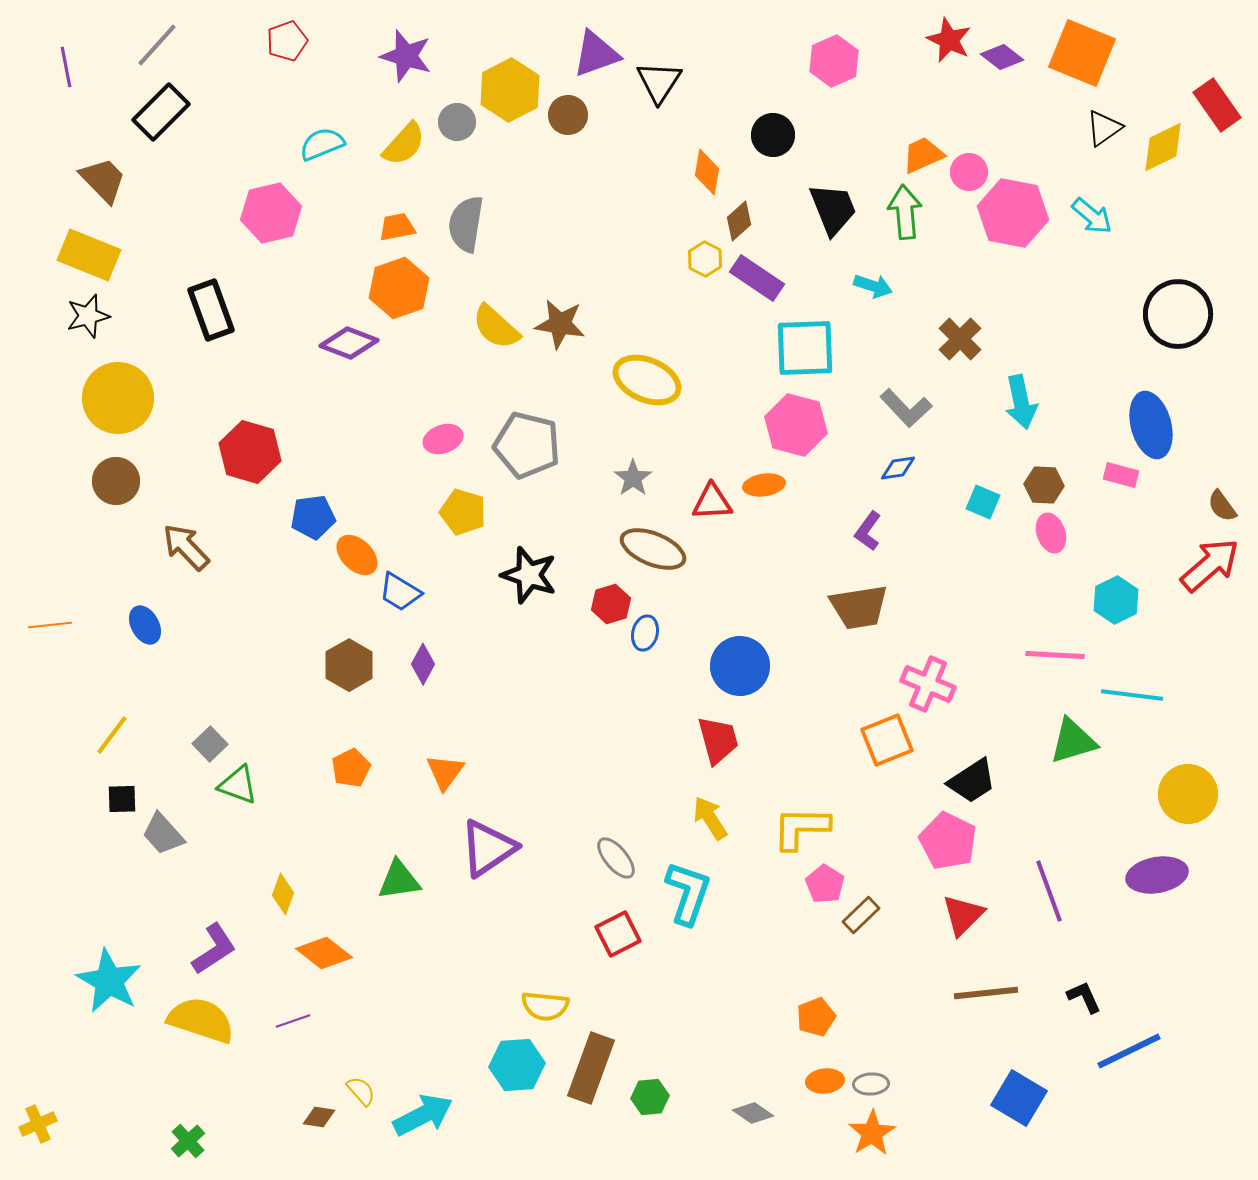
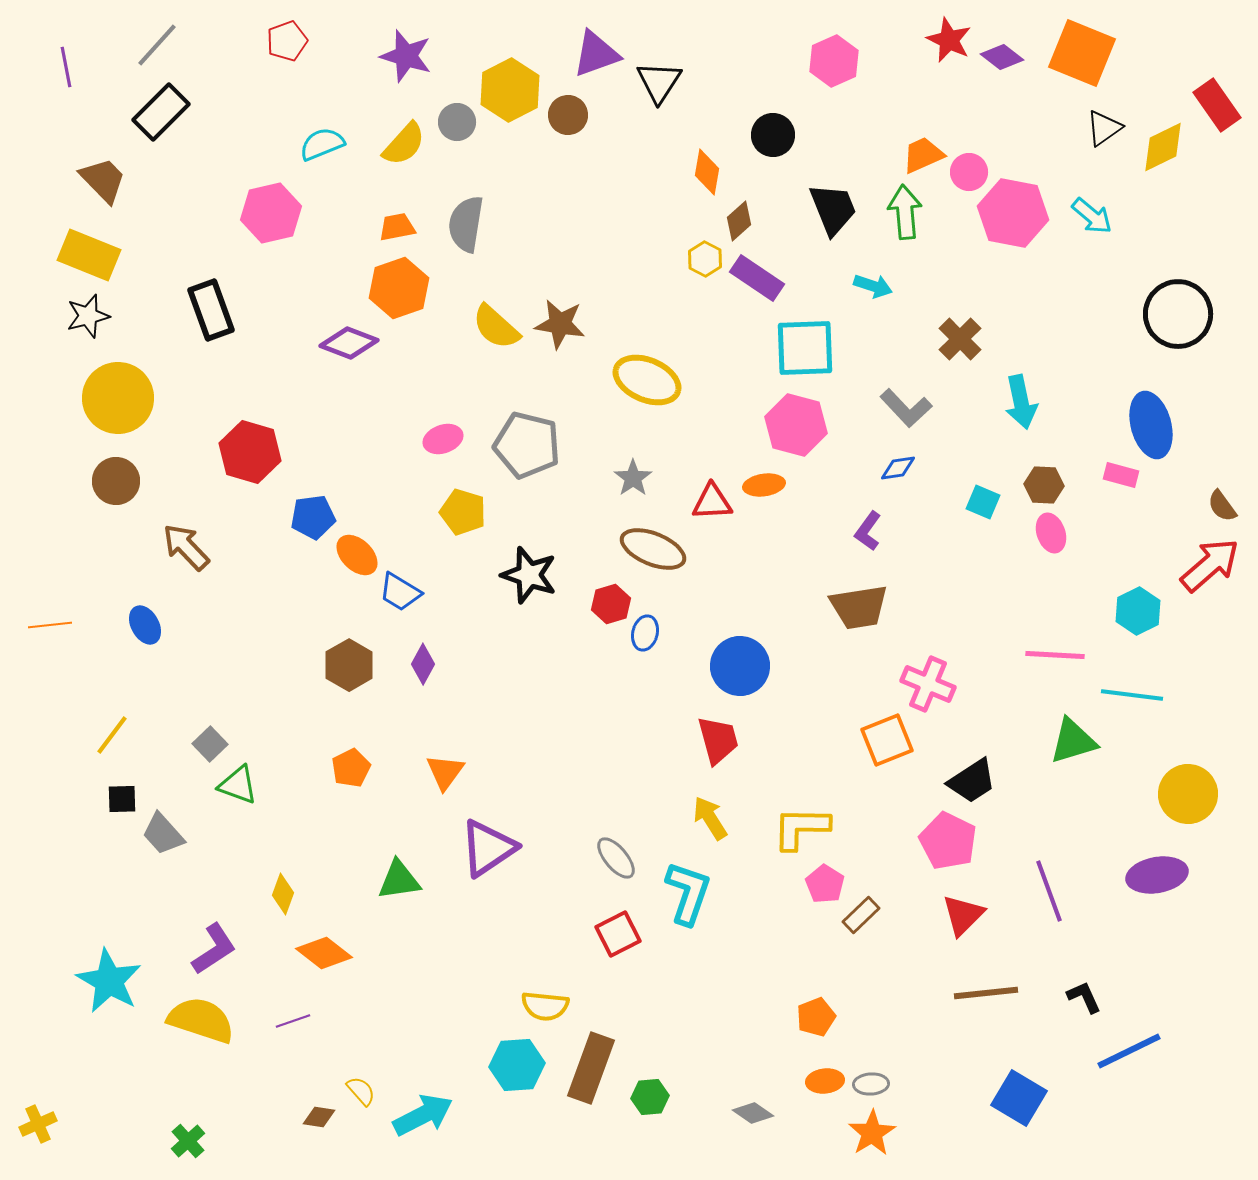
cyan hexagon at (1116, 600): moved 22 px right, 11 px down
